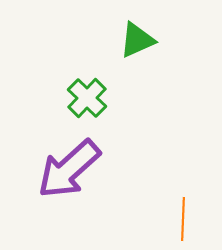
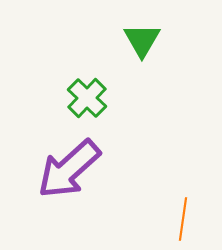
green triangle: moved 5 px right; rotated 36 degrees counterclockwise
orange line: rotated 6 degrees clockwise
